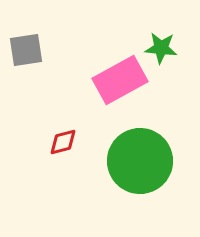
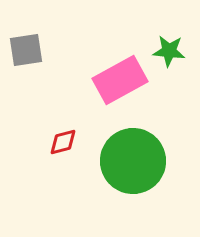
green star: moved 8 px right, 3 px down
green circle: moved 7 px left
